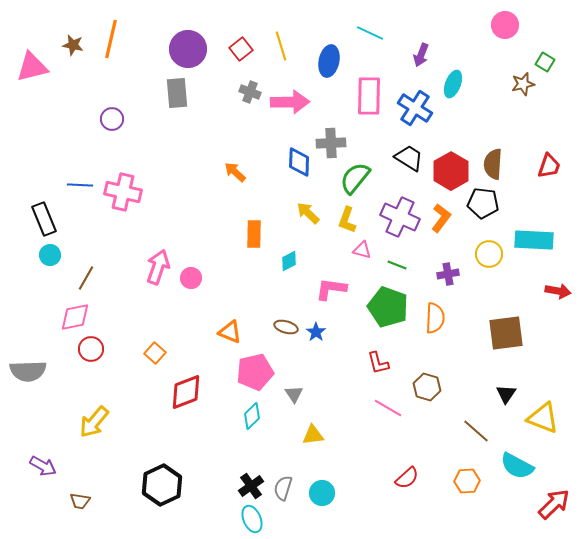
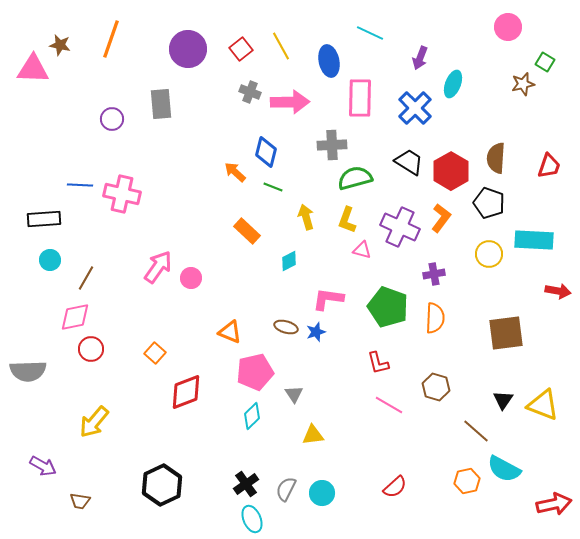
pink circle at (505, 25): moved 3 px right, 2 px down
orange line at (111, 39): rotated 6 degrees clockwise
brown star at (73, 45): moved 13 px left
yellow line at (281, 46): rotated 12 degrees counterclockwise
purple arrow at (421, 55): moved 1 px left, 3 px down
blue ellipse at (329, 61): rotated 24 degrees counterclockwise
pink triangle at (32, 67): moved 1 px right, 2 px down; rotated 16 degrees clockwise
gray rectangle at (177, 93): moved 16 px left, 11 px down
pink rectangle at (369, 96): moved 9 px left, 2 px down
blue cross at (415, 108): rotated 12 degrees clockwise
gray cross at (331, 143): moved 1 px right, 2 px down
black trapezoid at (409, 158): moved 4 px down
blue diamond at (299, 162): moved 33 px left, 10 px up; rotated 12 degrees clockwise
brown semicircle at (493, 164): moved 3 px right, 6 px up
green semicircle at (355, 178): rotated 36 degrees clockwise
pink cross at (123, 192): moved 1 px left, 2 px down
black pentagon at (483, 203): moved 6 px right; rotated 12 degrees clockwise
yellow arrow at (308, 213): moved 2 px left, 4 px down; rotated 30 degrees clockwise
purple cross at (400, 217): moved 10 px down
black rectangle at (44, 219): rotated 72 degrees counterclockwise
orange rectangle at (254, 234): moved 7 px left, 3 px up; rotated 48 degrees counterclockwise
cyan circle at (50, 255): moved 5 px down
green line at (397, 265): moved 124 px left, 78 px up
pink arrow at (158, 267): rotated 16 degrees clockwise
purple cross at (448, 274): moved 14 px left
pink L-shape at (331, 289): moved 3 px left, 10 px down
blue star at (316, 332): rotated 18 degrees clockwise
brown hexagon at (427, 387): moved 9 px right
black triangle at (506, 394): moved 3 px left, 6 px down
pink line at (388, 408): moved 1 px right, 3 px up
yellow triangle at (543, 418): moved 13 px up
cyan semicircle at (517, 466): moved 13 px left, 3 px down
red semicircle at (407, 478): moved 12 px left, 9 px down
orange hexagon at (467, 481): rotated 10 degrees counterclockwise
black cross at (251, 486): moved 5 px left, 2 px up
gray semicircle at (283, 488): moved 3 px right, 1 px down; rotated 10 degrees clockwise
red arrow at (554, 504): rotated 32 degrees clockwise
